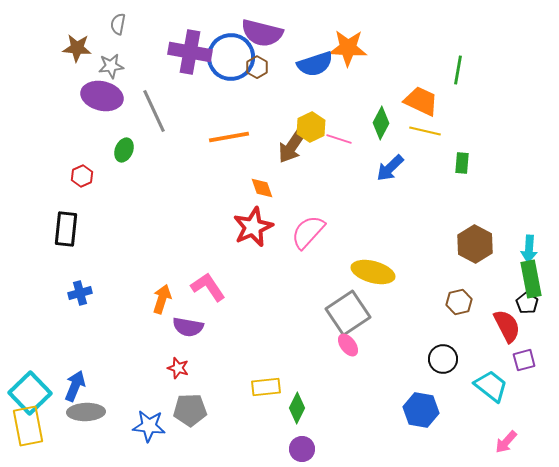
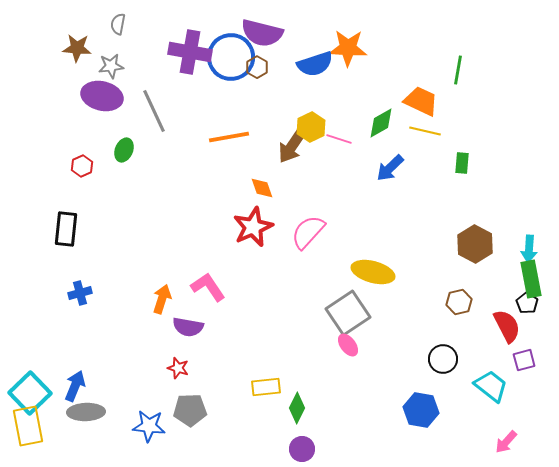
green diamond at (381, 123): rotated 32 degrees clockwise
red hexagon at (82, 176): moved 10 px up
